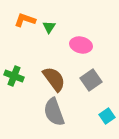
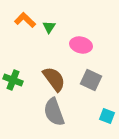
orange L-shape: rotated 25 degrees clockwise
green cross: moved 1 px left, 4 px down
gray square: rotated 30 degrees counterclockwise
cyan square: rotated 35 degrees counterclockwise
